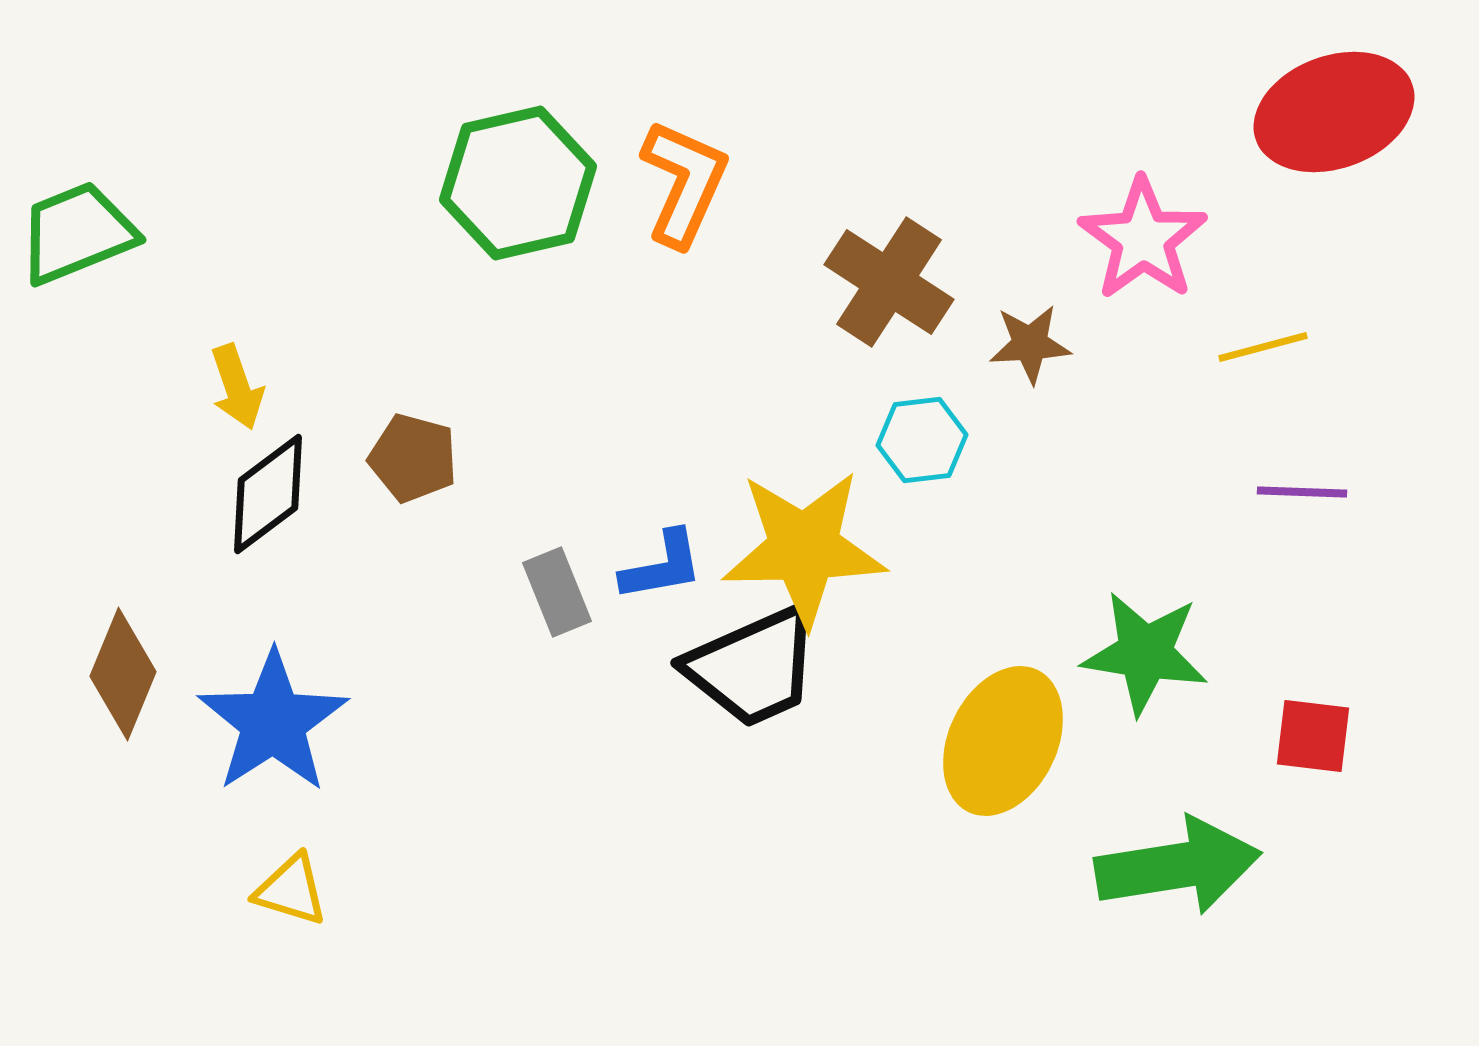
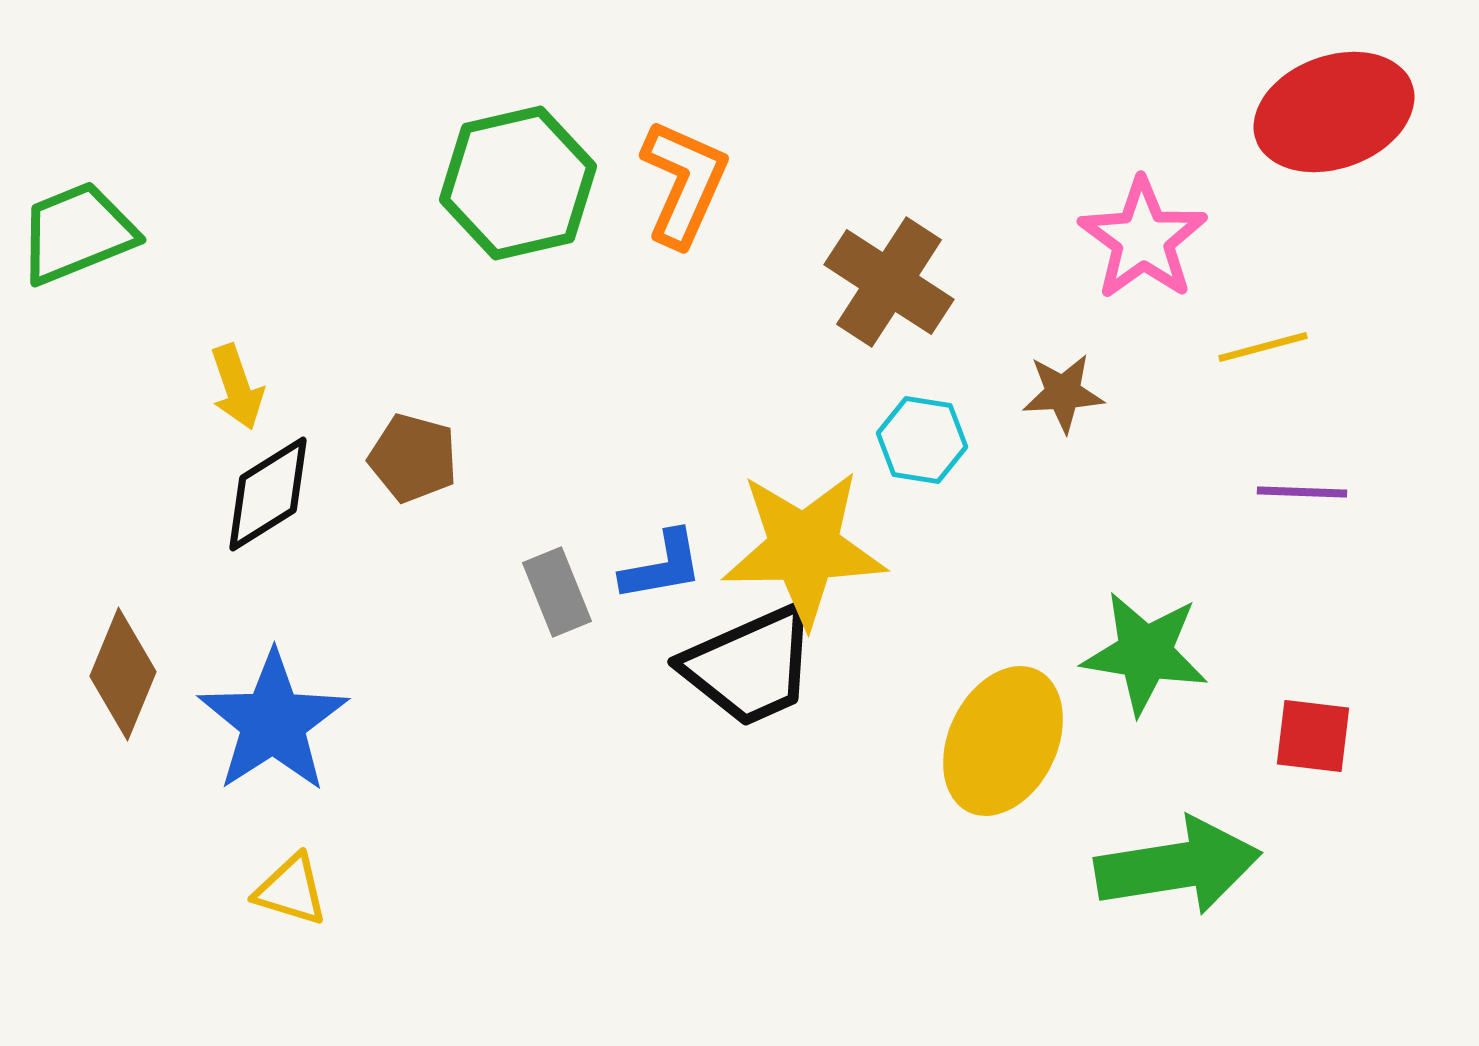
brown star: moved 33 px right, 49 px down
cyan hexagon: rotated 16 degrees clockwise
black diamond: rotated 5 degrees clockwise
black trapezoid: moved 3 px left, 1 px up
